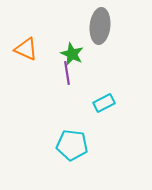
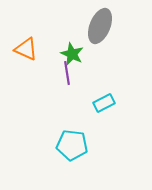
gray ellipse: rotated 16 degrees clockwise
